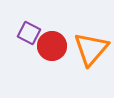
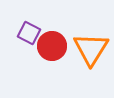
orange triangle: rotated 9 degrees counterclockwise
